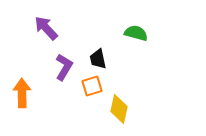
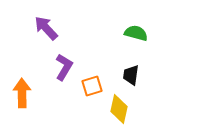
black trapezoid: moved 33 px right, 16 px down; rotated 20 degrees clockwise
